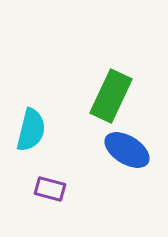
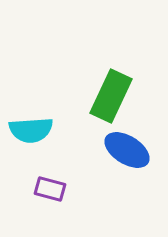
cyan semicircle: rotated 72 degrees clockwise
